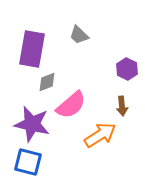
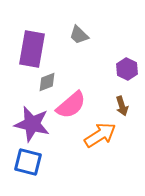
brown arrow: rotated 12 degrees counterclockwise
